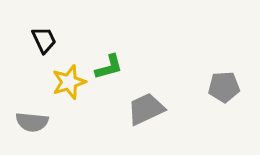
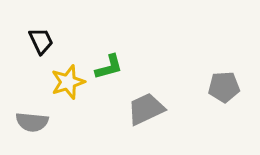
black trapezoid: moved 3 px left, 1 px down
yellow star: moved 1 px left
